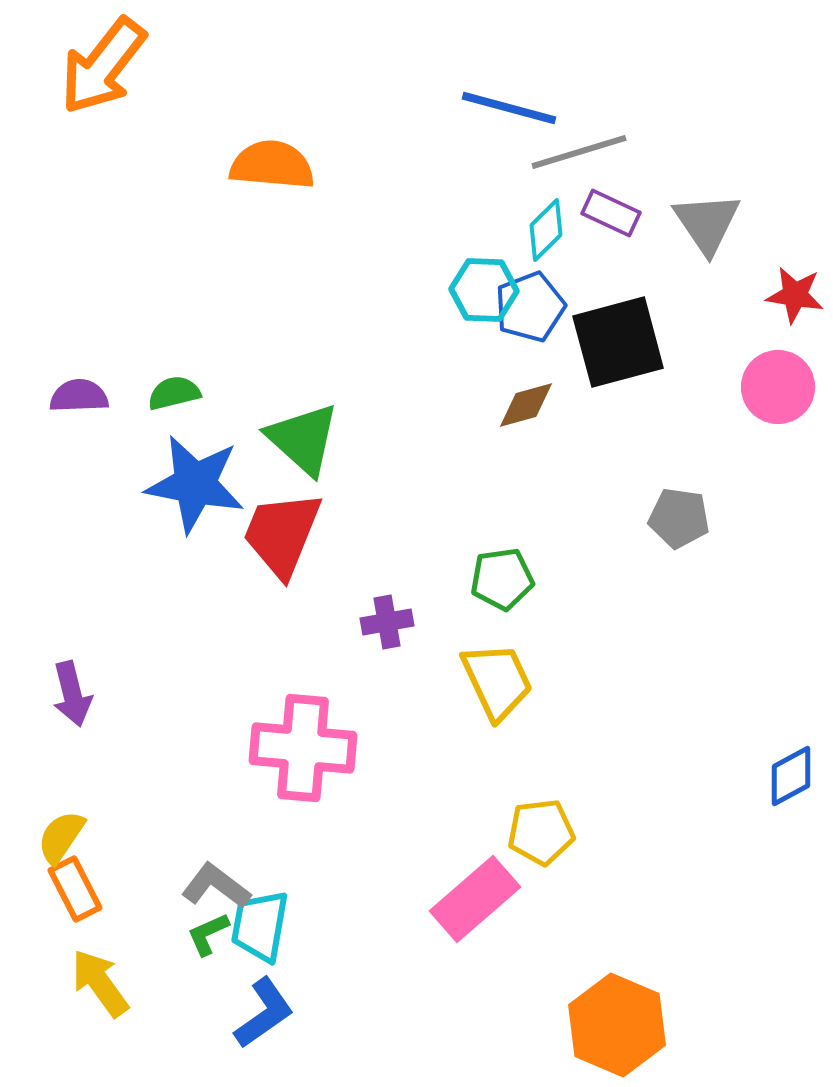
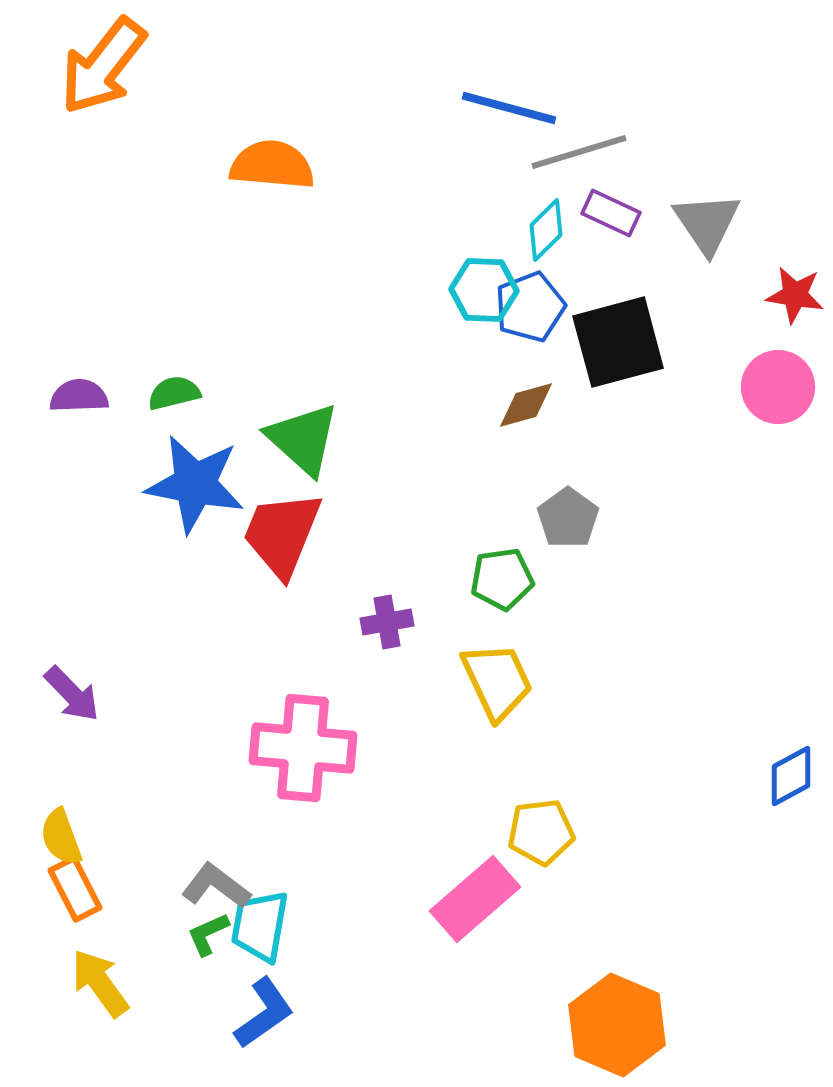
gray pentagon: moved 111 px left; rotated 28 degrees clockwise
purple arrow: rotated 30 degrees counterclockwise
yellow semicircle: rotated 54 degrees counterclockwise
